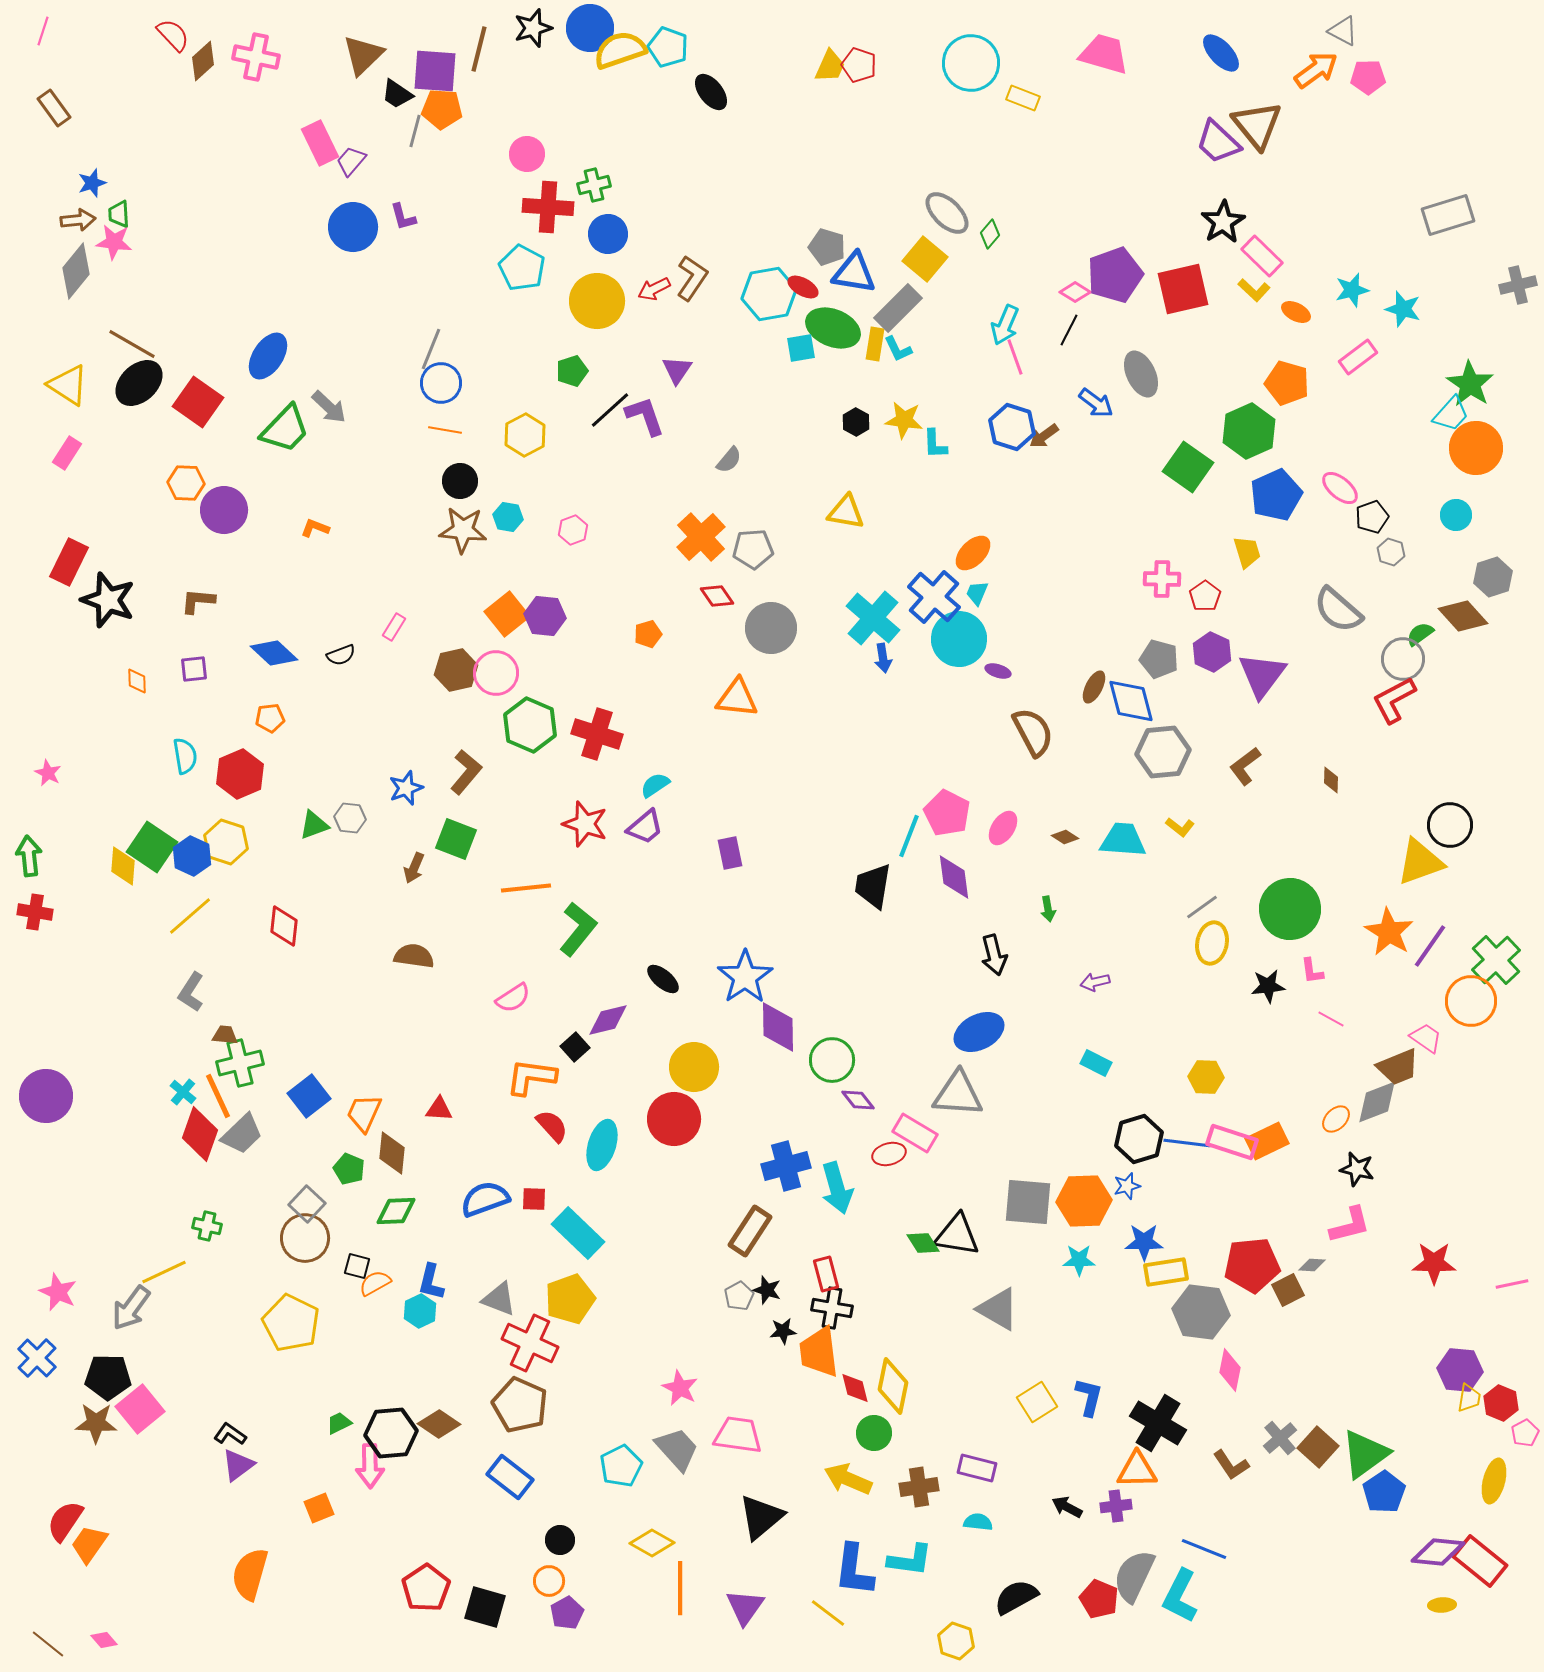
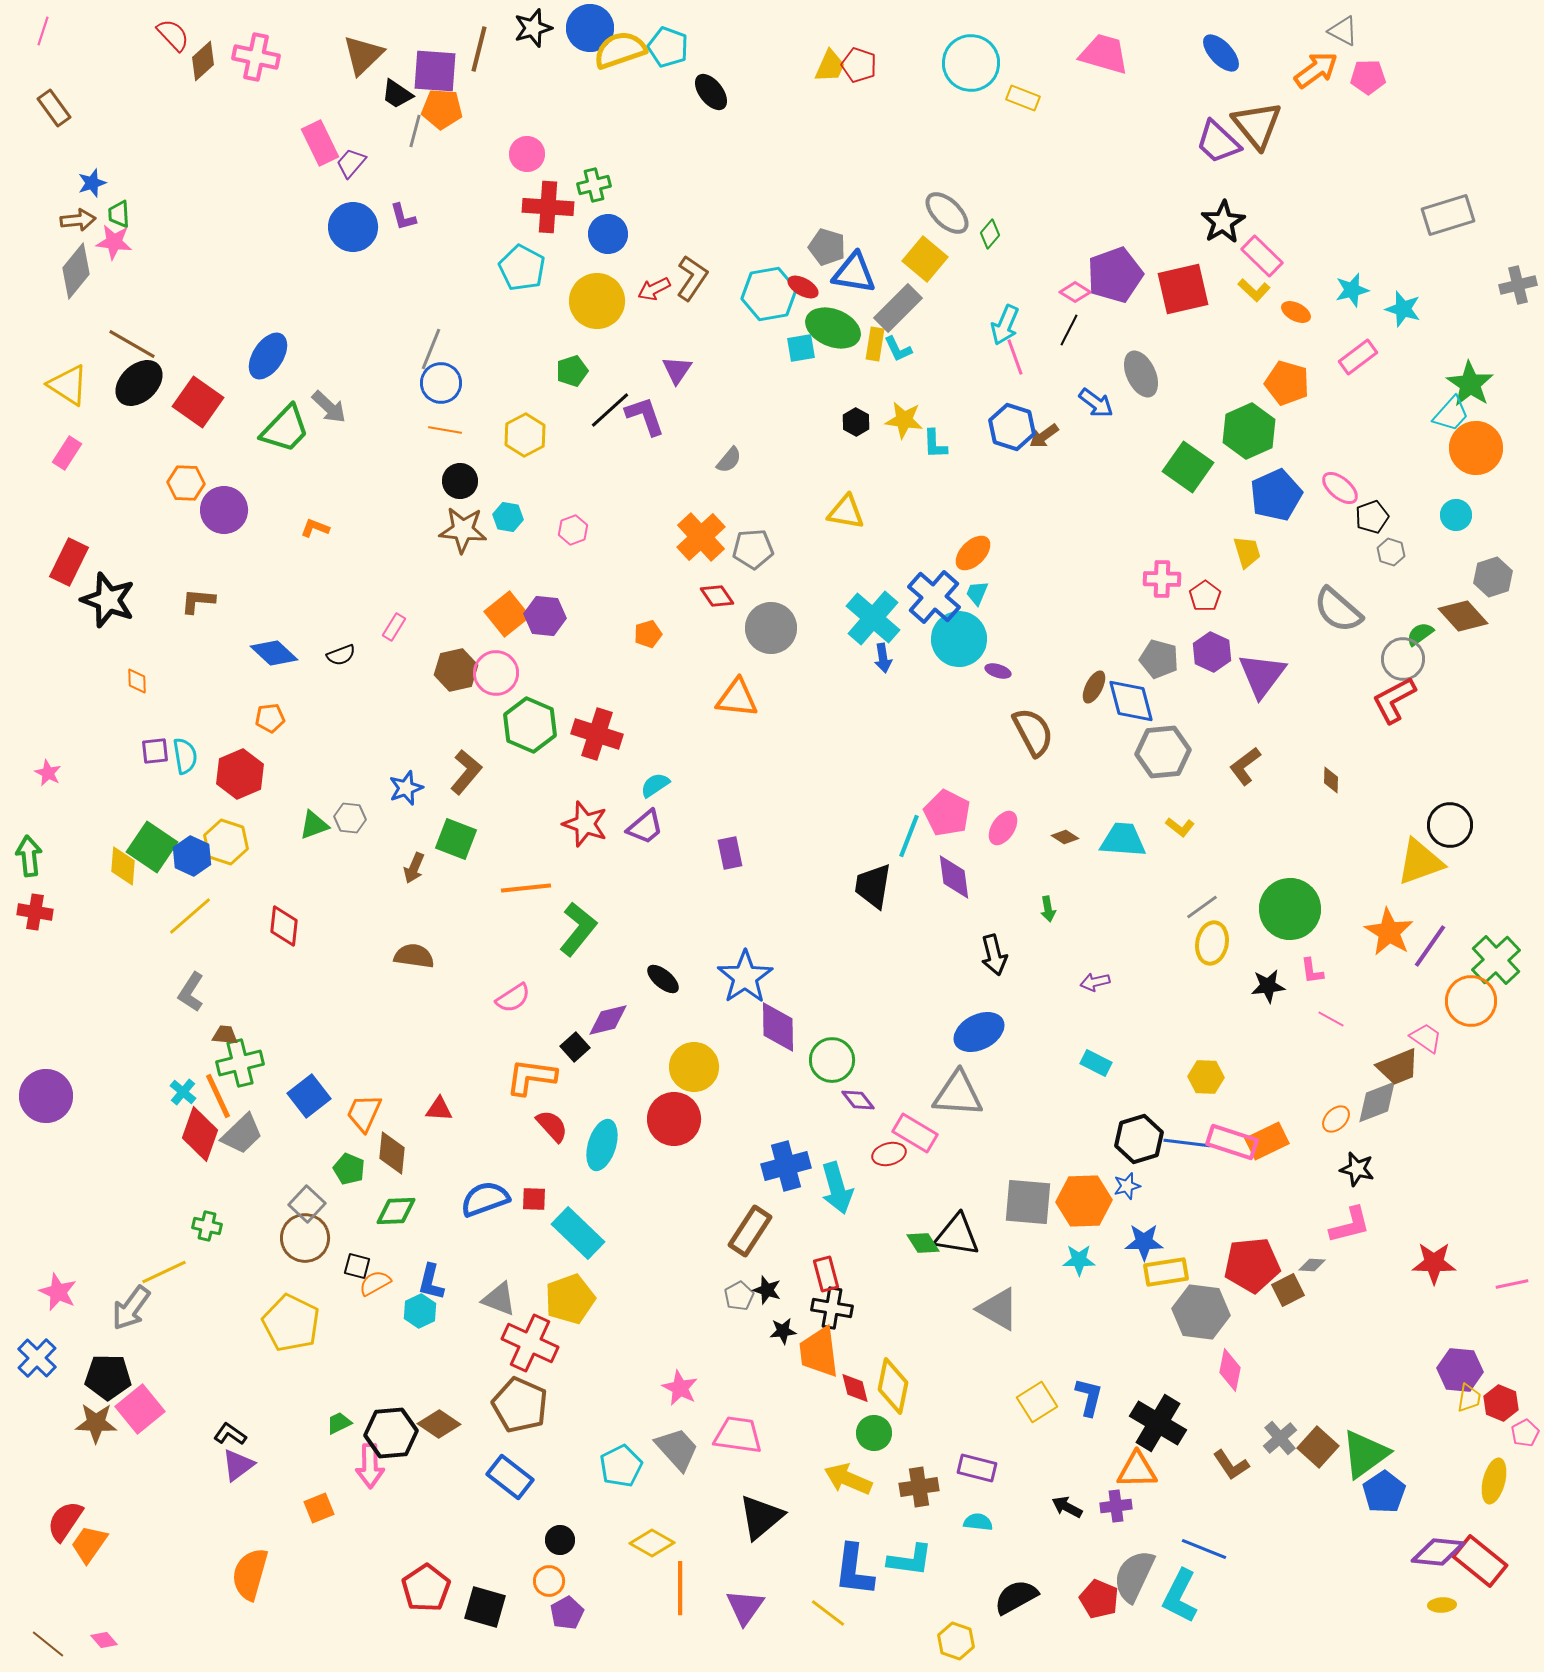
purple trapezoid at (351, 161): moved 2 px down
purple square at (194, 669): moved 39 px left, 82 px down
